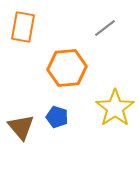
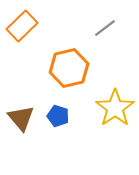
orange rectangle: moved 1 px left, 1 px up; rotated 36 degrees clockwise
orange hexagon: moved 2 px right; rotated 9 degrees counterclockwise
blue pentagon: moved 1 px right, 1 px up
brown triangle: moved 9 px up
